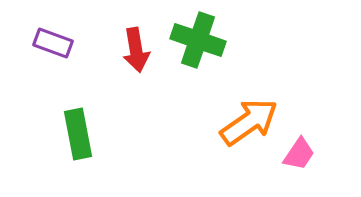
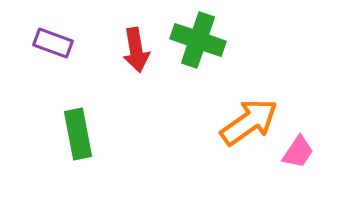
pink trapezoid: moved 1 px left, 2 px up
